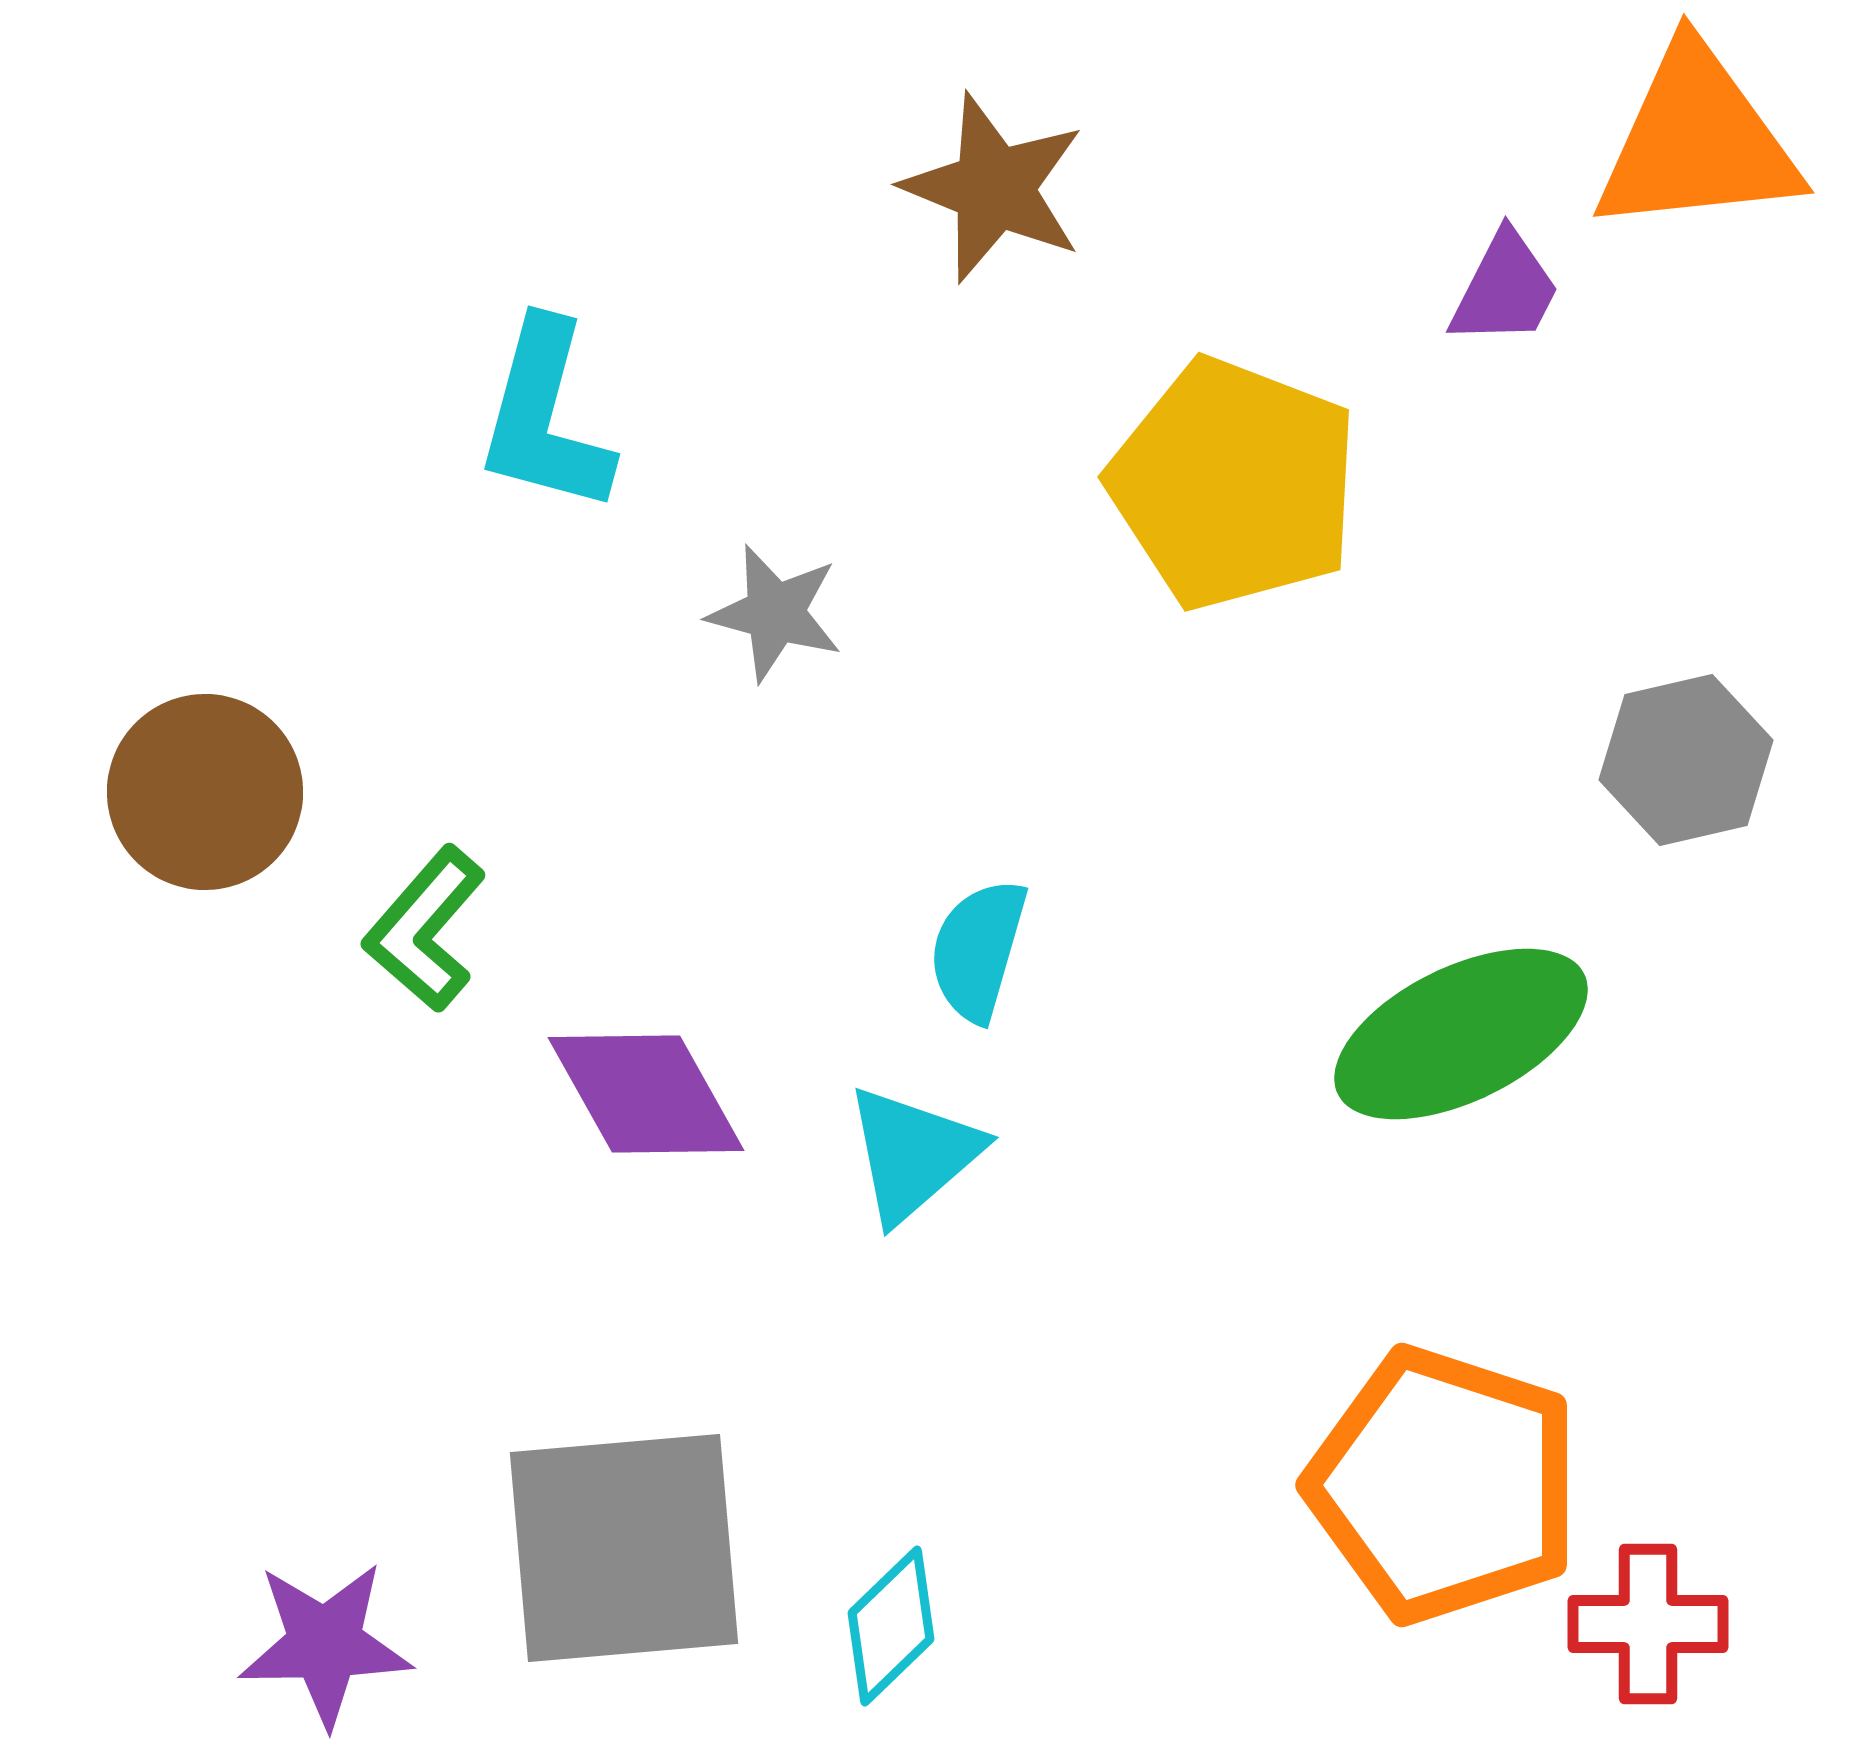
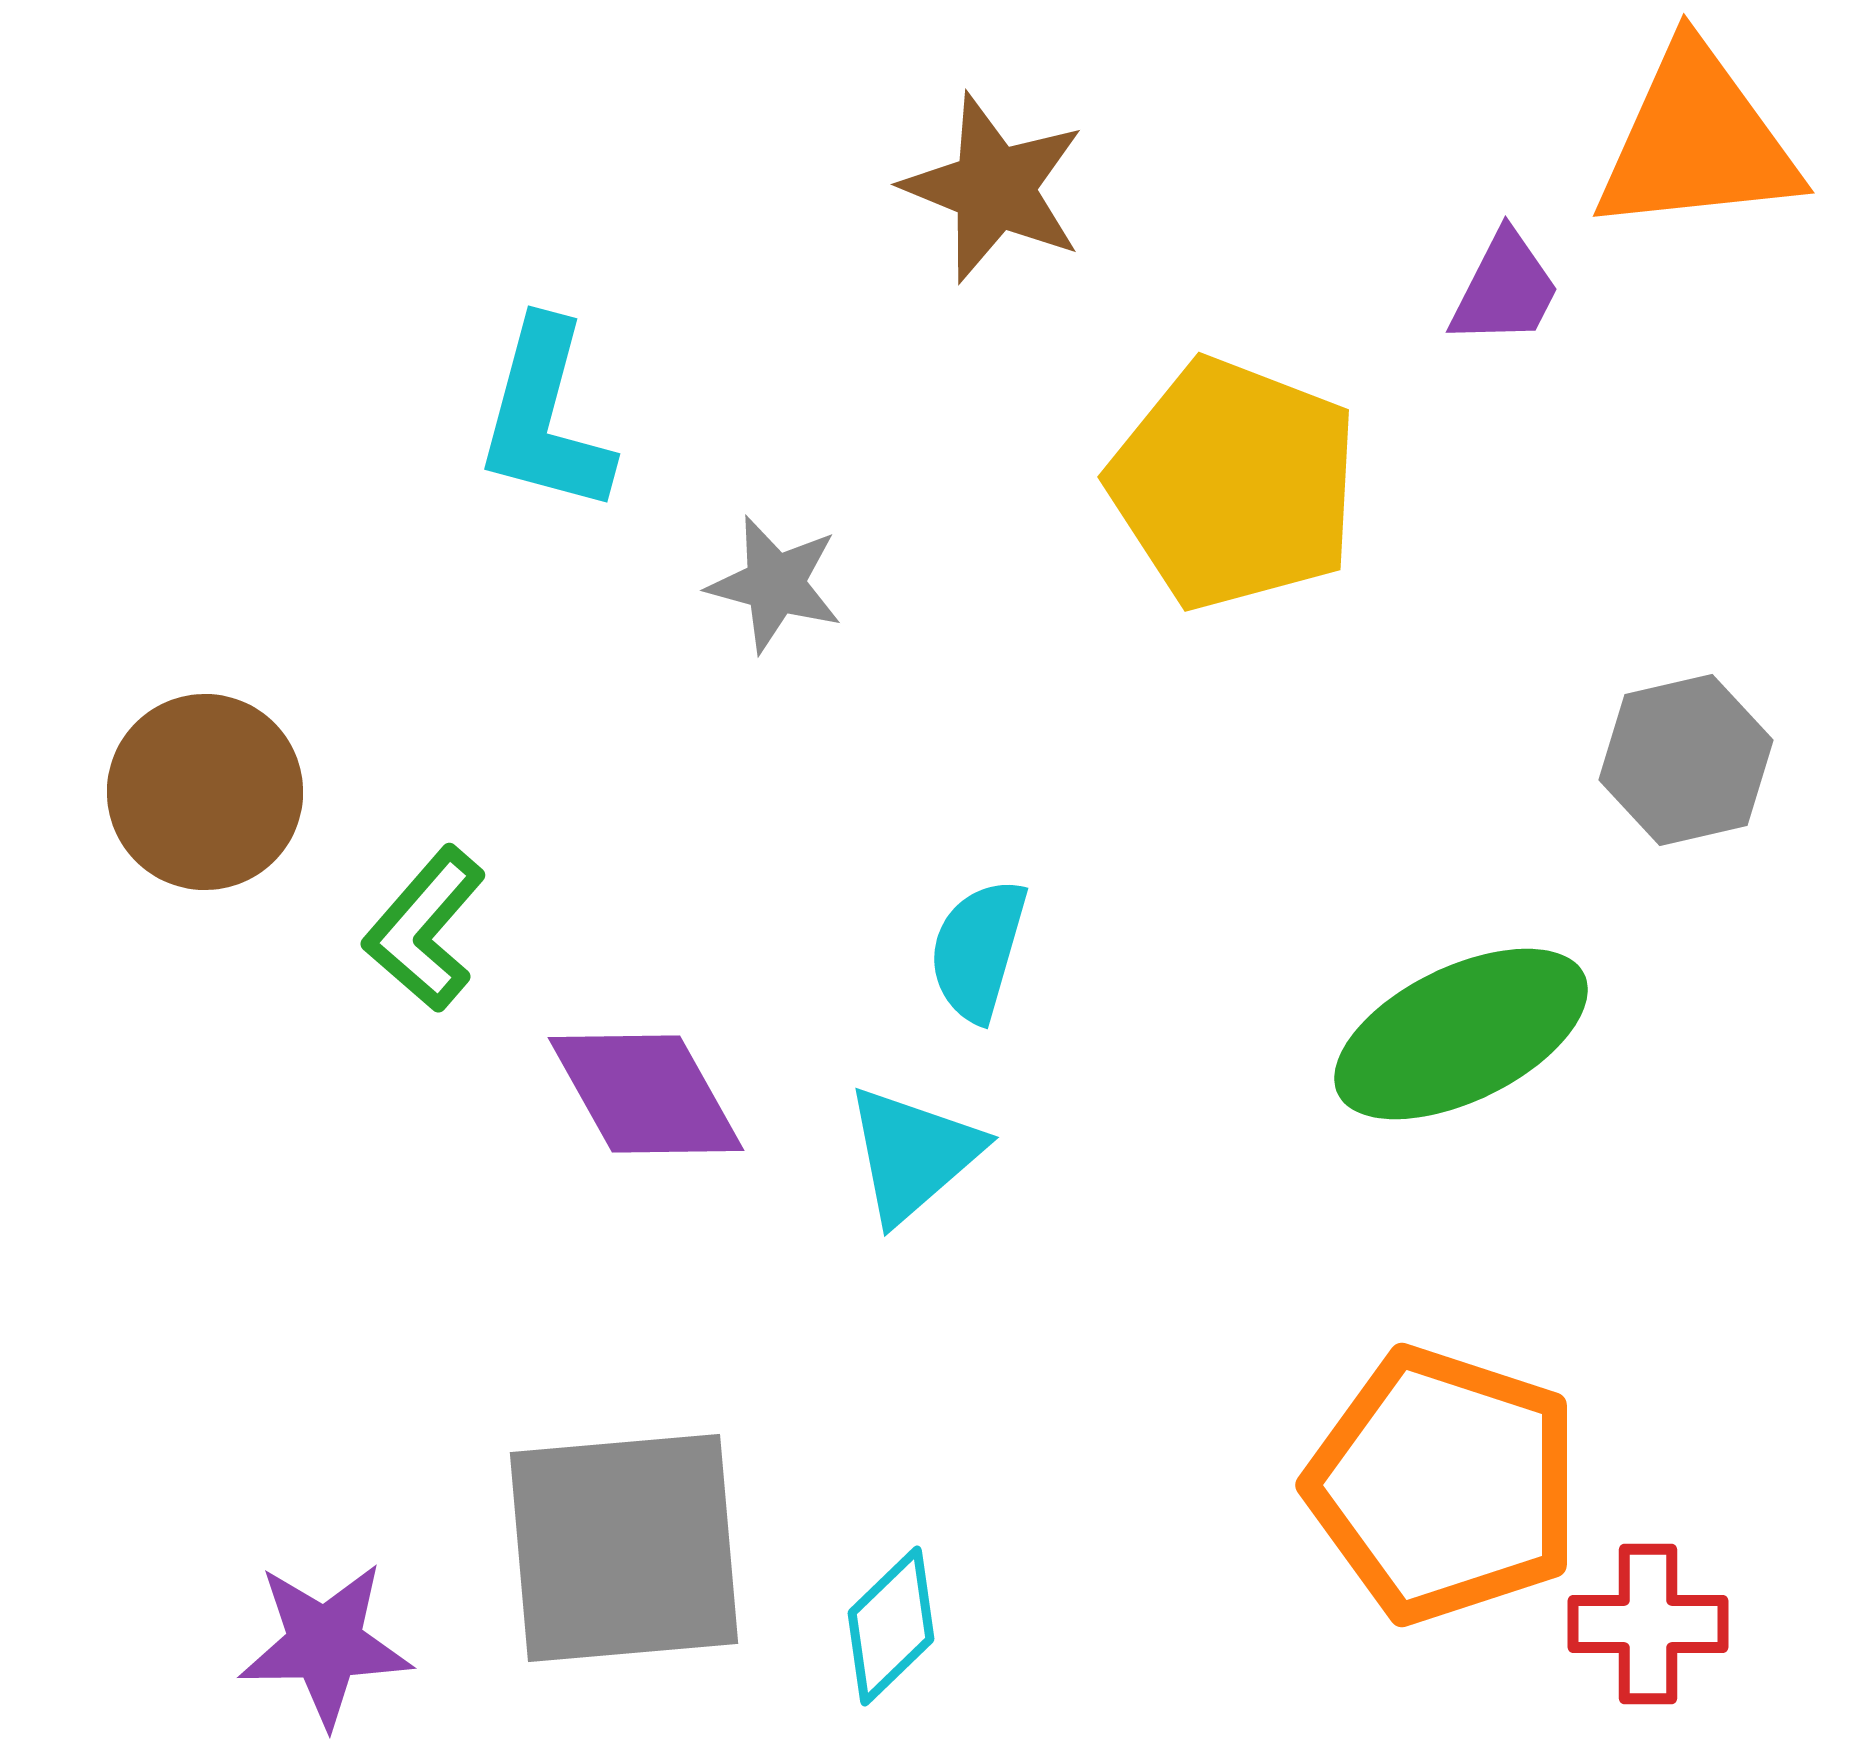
gray star: moved 29 px up
